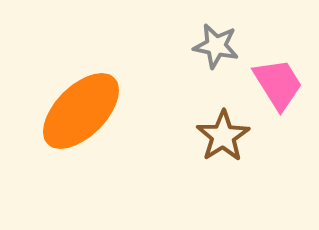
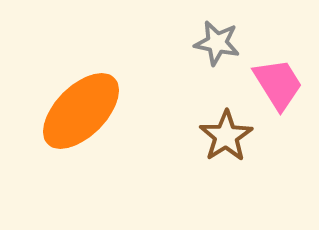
gray star: moved 1 px right, 3 px up
brown star: moved 3 px right
